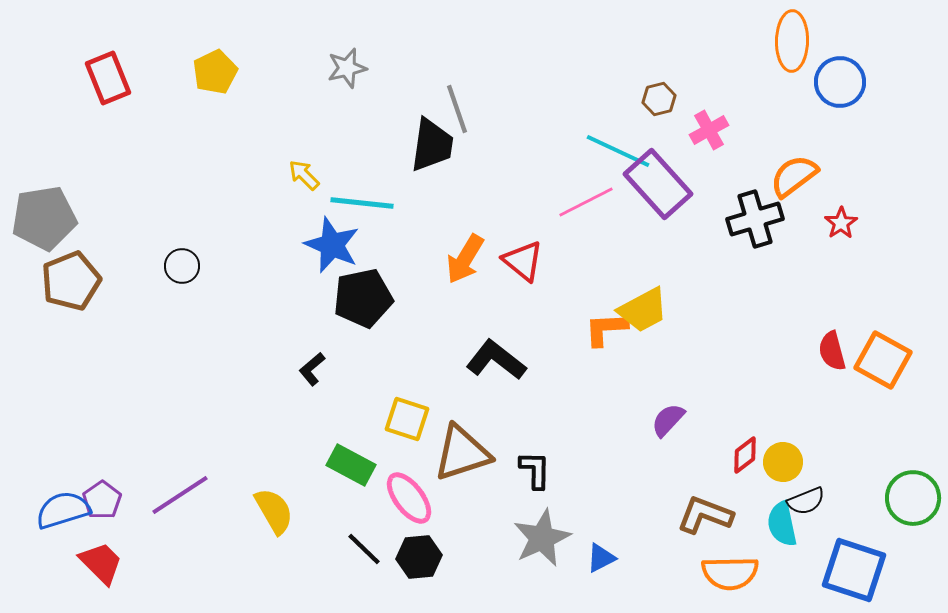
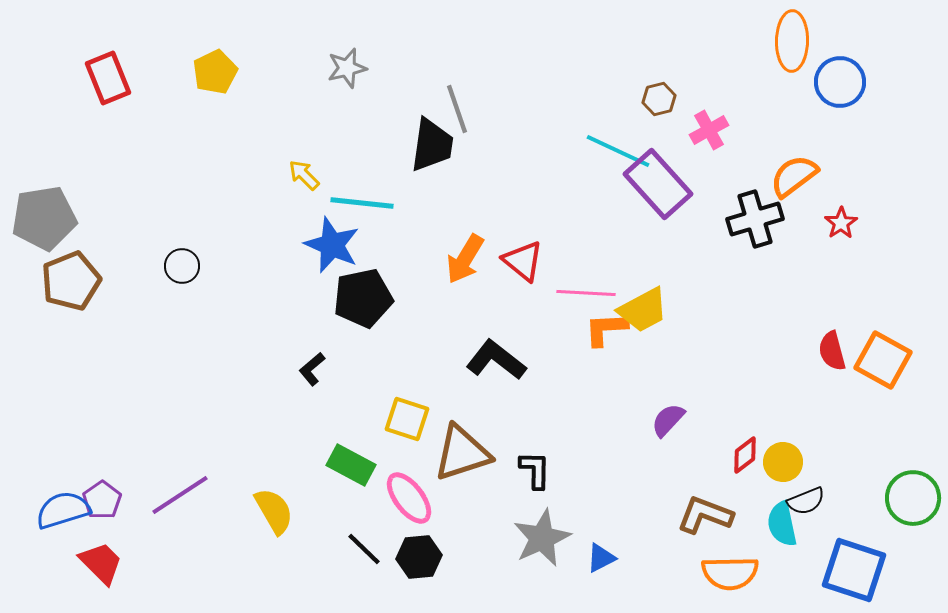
pink line at (586, 202): moved 91 px down; rotated 30 degrees clockwise
